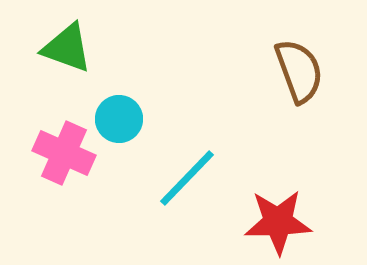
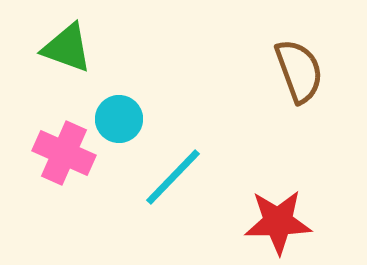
cyan line: moved 14 px left, 1 px up
